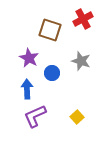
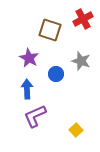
blue circle: moved 4 px right, 1 px down
yellow square: moved 1 px left, 13 px down
